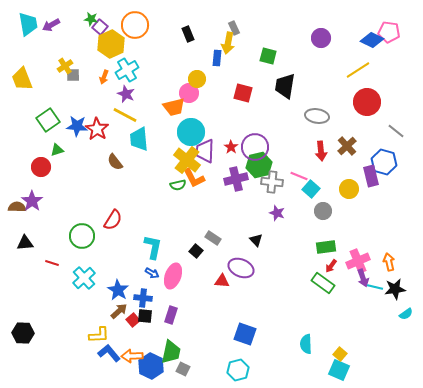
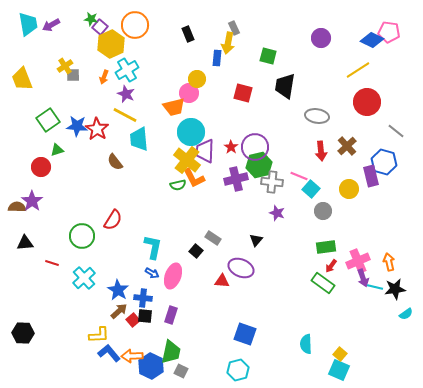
black triangle at (256, 240): rotated 24 degrees clockwise
gray square at (183, 369): moved 2 px left, 2 px down
